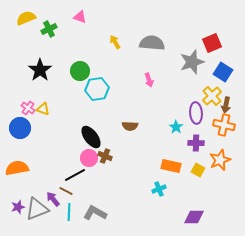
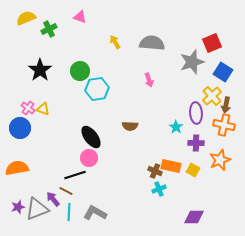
brown cross: moved 50 px right, 15 px down
yellow square: moved 5 px left
black line: rotated 10 degrees clockwise
